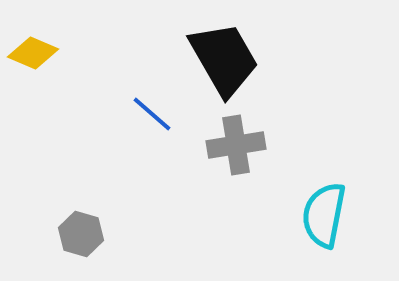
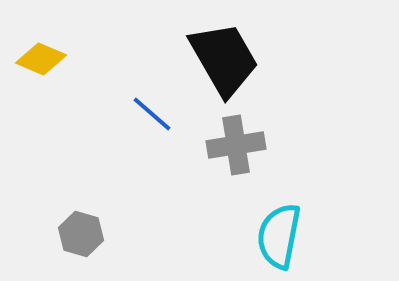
yellow diamond: moved 8 px right, 6 px down
cyan semicircle: moved 45 px left, 21 px down
